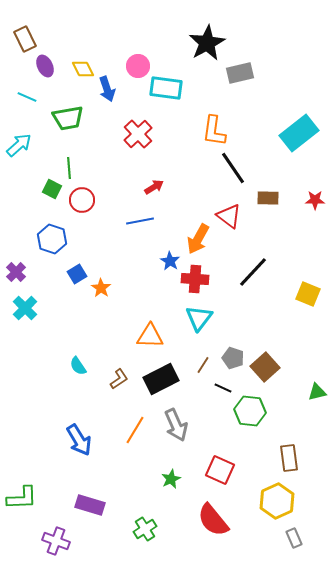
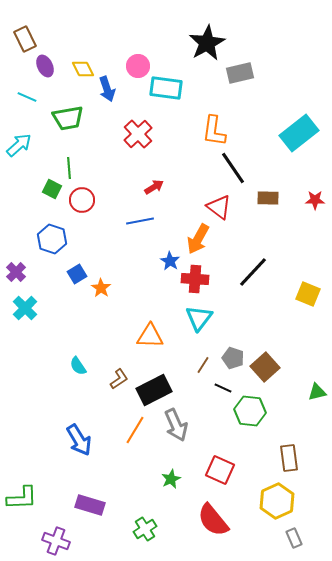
red triangle at (229, 216): moved 10 px left, 9 px up
black rectangle at (161, 379): moved 7 px left, 11 px down
